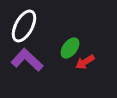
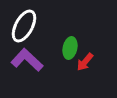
green ellipse: rotated 25 degrees counterclockwise
red arrow: rotated 18 degrees counterclockwise
